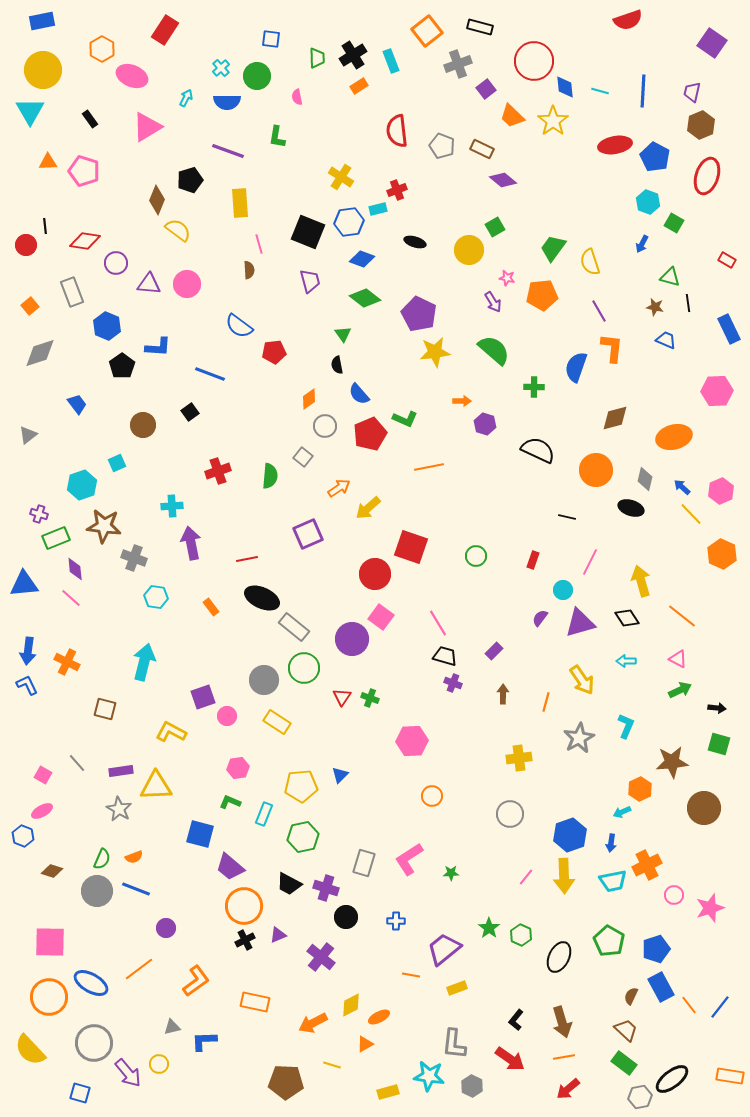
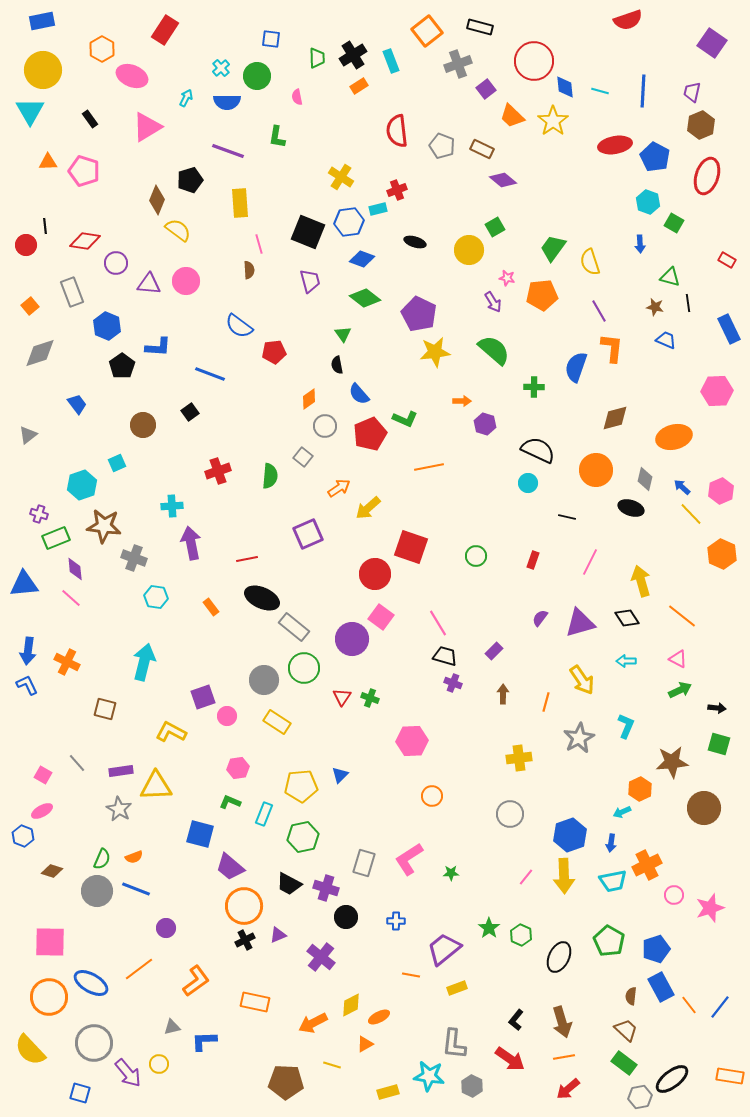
blue arrow at (642, 244): moved 2 px left; rotated 30 degrees counterclockwise
pink circle at (187, 284): moved 1 px left, 3 px up
cyan circle at (563, 590): moved 35 px left, 107 px up
brown semicircle at (631, 996): rotated 18 degrees counterclockwise
